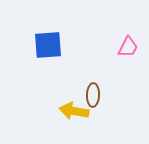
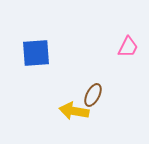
blue square: moved 12 px left, 8 px down
brown ellipse: rotated 25 degrees clockwise
